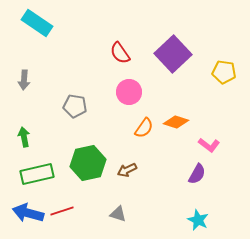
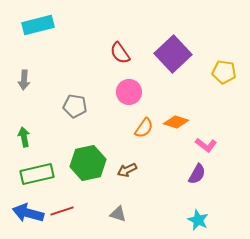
cyan rectangle: moved 1 px right, 2 px down; rotated 48 degrees counterclockwise
pink L-shape: moved 3 px left
